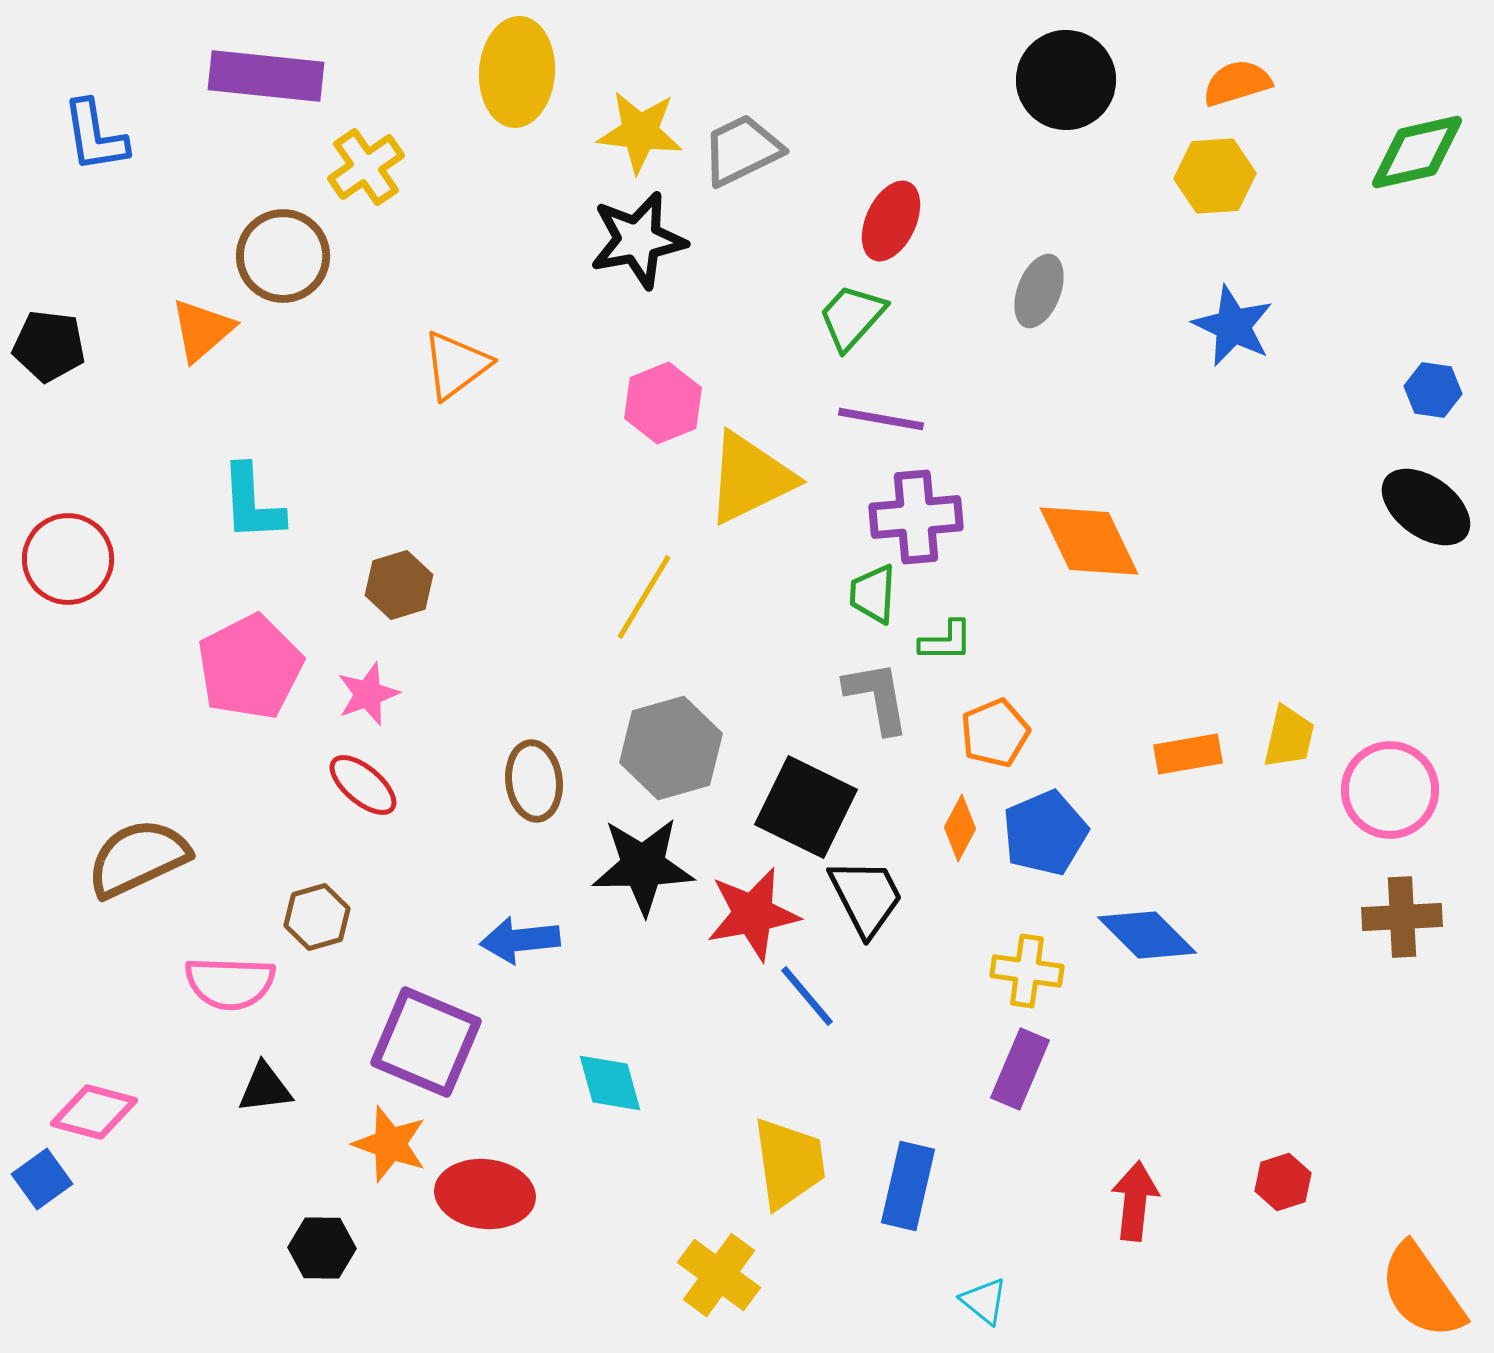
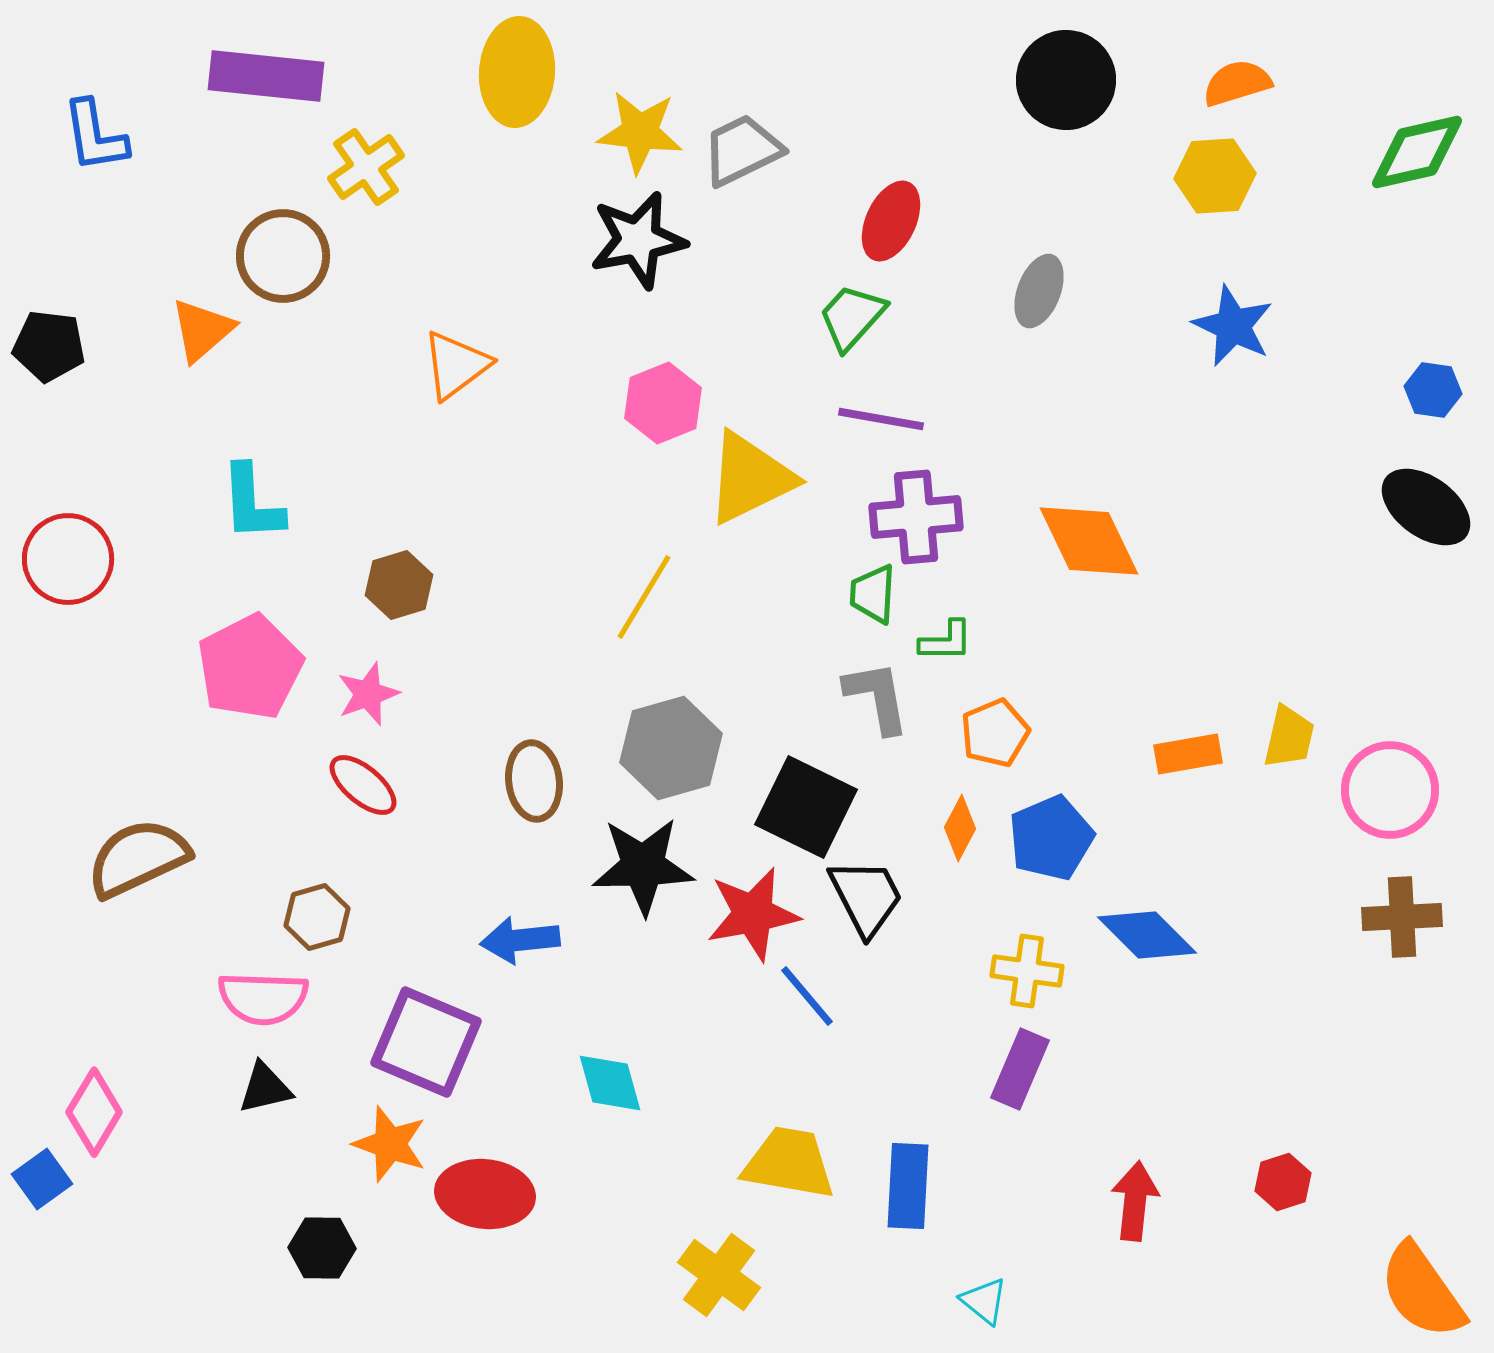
blue pentagon at (1045, 833): moved 6 px right, 5 px down
pink semicircle at (230, 983): moved 33 px right, 15 px down
black triangle at (265, 1088): rotated 6 degrees counterclockwise
pink diamond at (94, 1112): rotated 74 degrees counterclockwise
yellow trapezoid at (789, 1163): rotated 72 degrees counterclockwise
blue rectangle at (908, 1186): rotated 10 degrees counterclockwise
